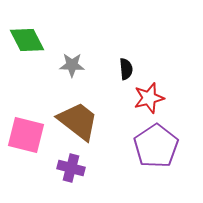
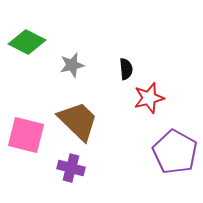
green diamond: moved 2 px down; rotated 36 degrees counterclockwise
gray star: rotated 15 degrees counterclockwise
brown trapezoid: rotated 6 degrees clockwise
purple pentagon: moved 19 px right, 6 px down; rotated 9 degrees counterclockwise
